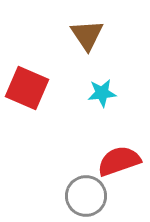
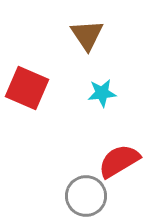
red semicircle: rotated 12 degrees counterclockwise
